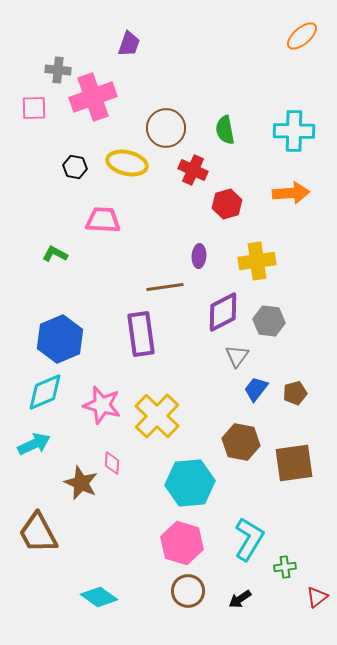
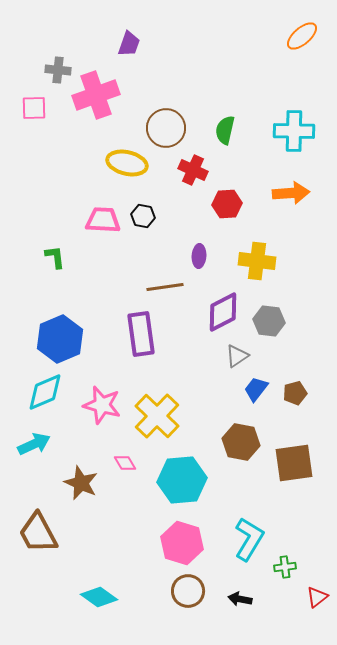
pink cross at (93, 97): moved 3 px right, 2 px up
green semicircle at (225, 130): rotated 24 degrees clockwise
black hexagon at (75, 167): moved 68 px right, 49 px down
red hexagon at (227, 204): rotated 12 degrees clockwise
green L-shape at (55, 254): moved 3 px down; rotated 55 degrees clockwise
yellow cross at (257, 261): rotated 15 degrees clockwise
gray triangle at (237, 356): rotated 20 degrees clockwise
pink diamond at (112, 463): moved 13 px right; rotated 35 degrees counterclockwise
cyan hexagon at (190, 483): moved 8 px left, 3 px up
black arrow at (240, 599): rotated 45 degrees clockwise
